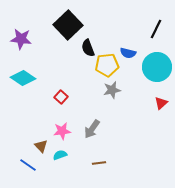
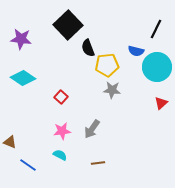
blue semicircle: moved 8 px right, 2 px up
gray star: rotated 18 degrees clockwise
brown triangle: moved 31 px left, 4 px up; rotated 24 degrees counterclockwise
cyan semicircle: rotated 48 degrees clockwise
brown line: moved 1 px left
